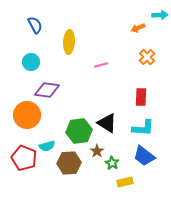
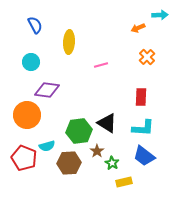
yellow rectangle: moved 1 px left
